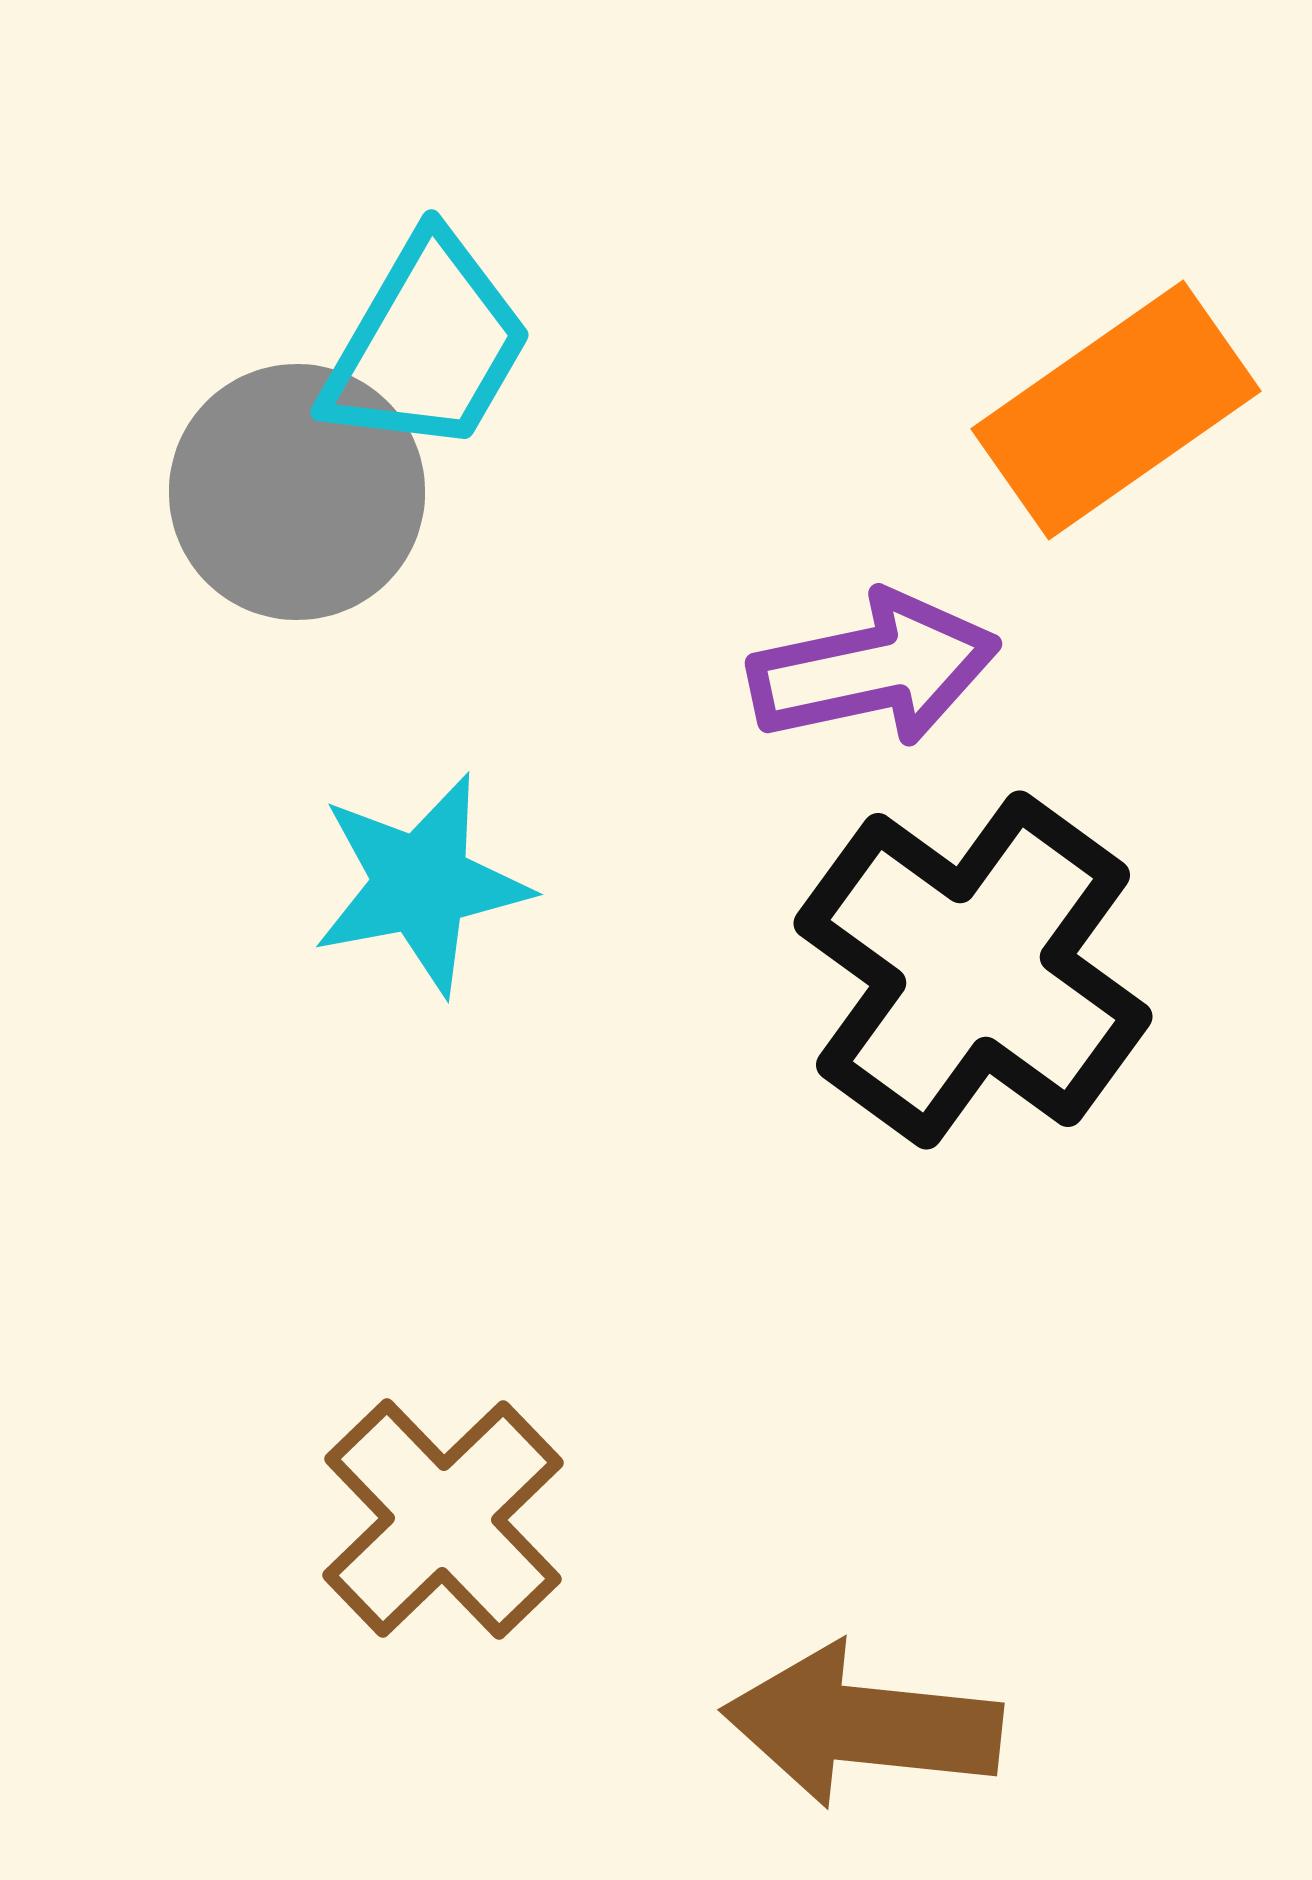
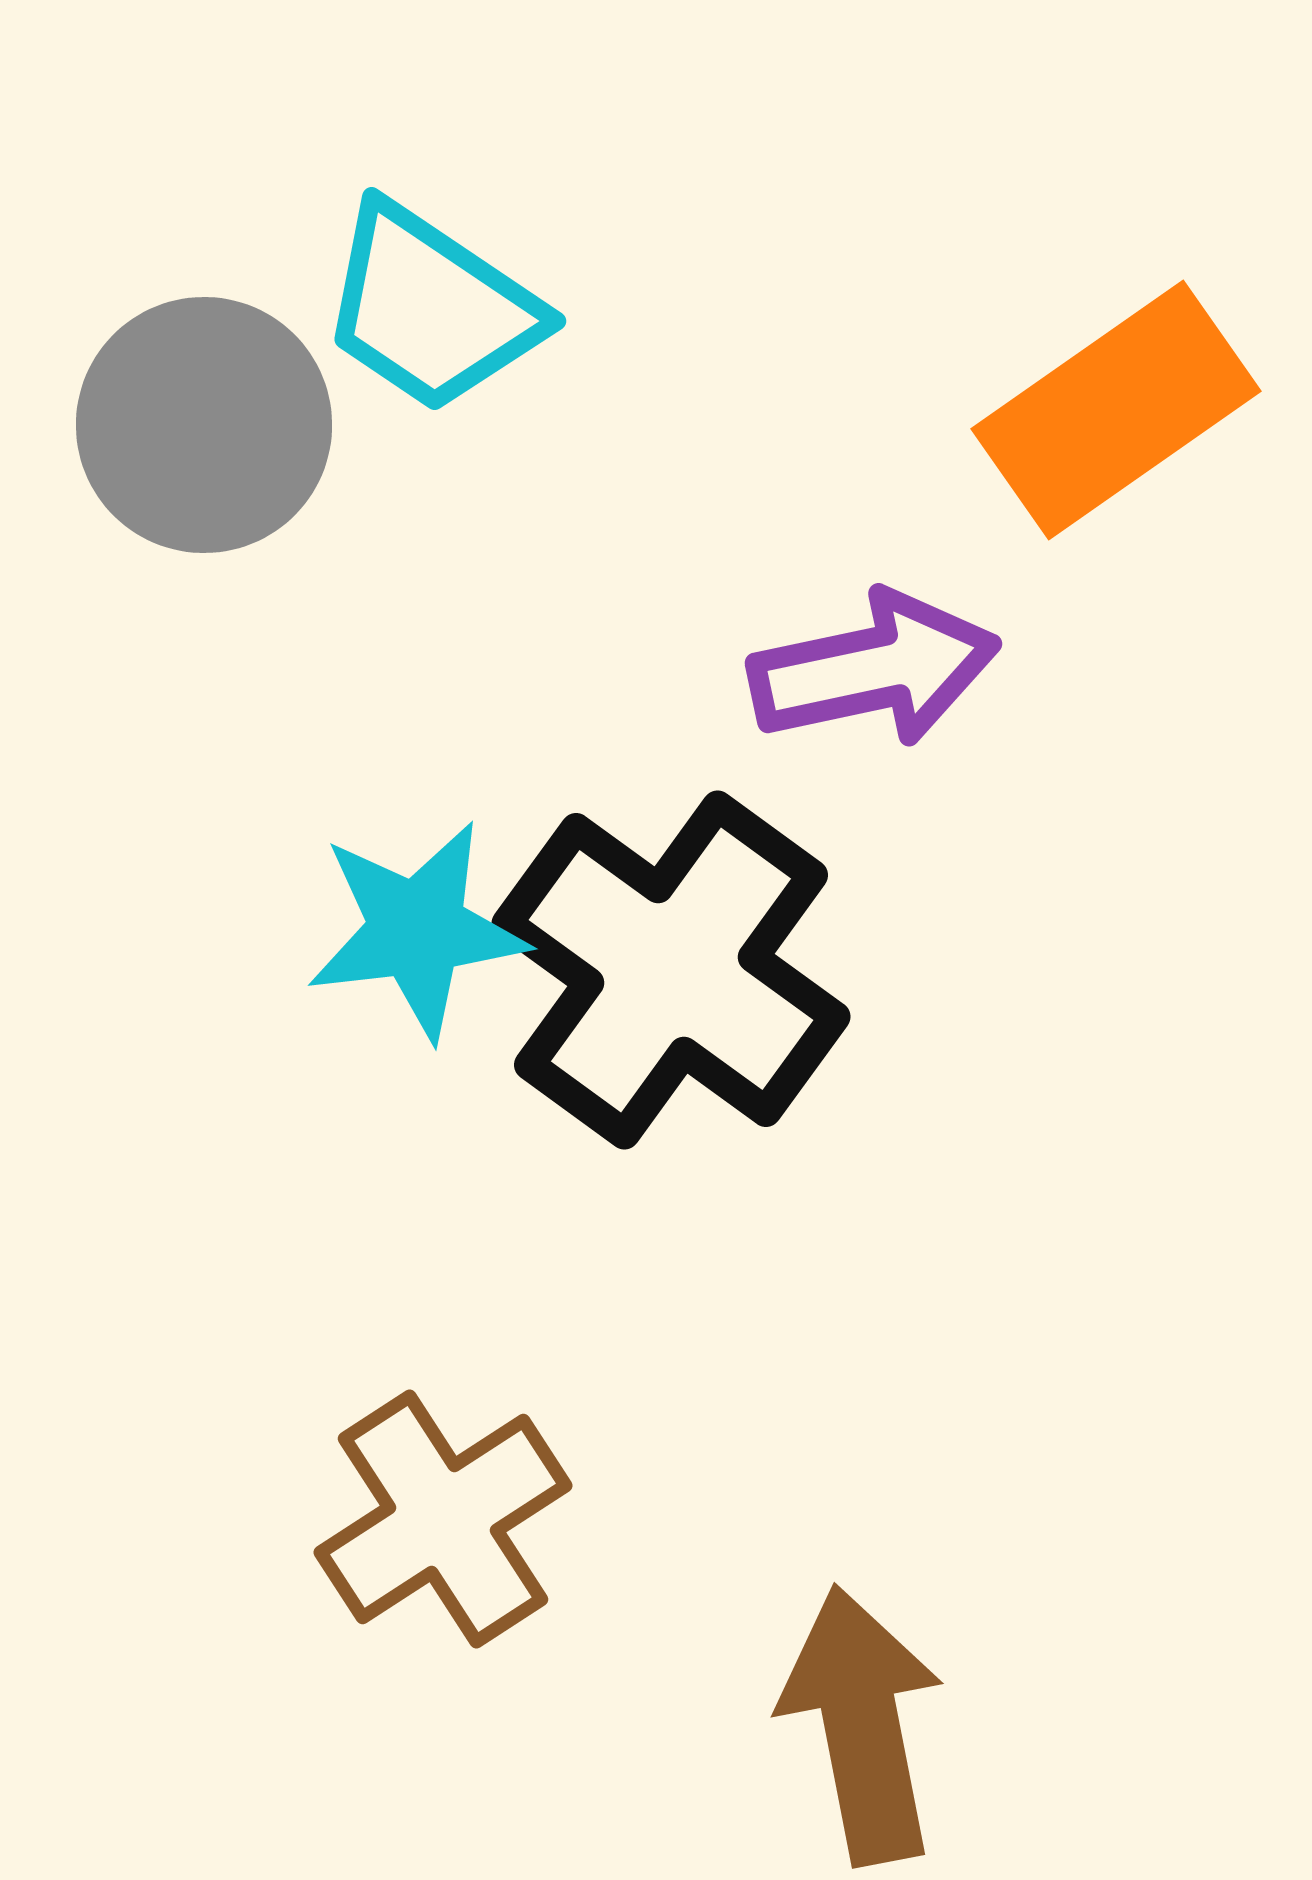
cyan trapezoid: moved 4 px right, 37 px up; rotated 94 degrees clockwise
gray circle: moved 93 px left, 67 px up
cyan star: moved 4 px left, 46 px down; rotated 4 degrees clockwise
black cross: moved 302 px left
brown cross: rotated 11 degrees clockwise
brown arrow: rotated 73 degrees clockwise
